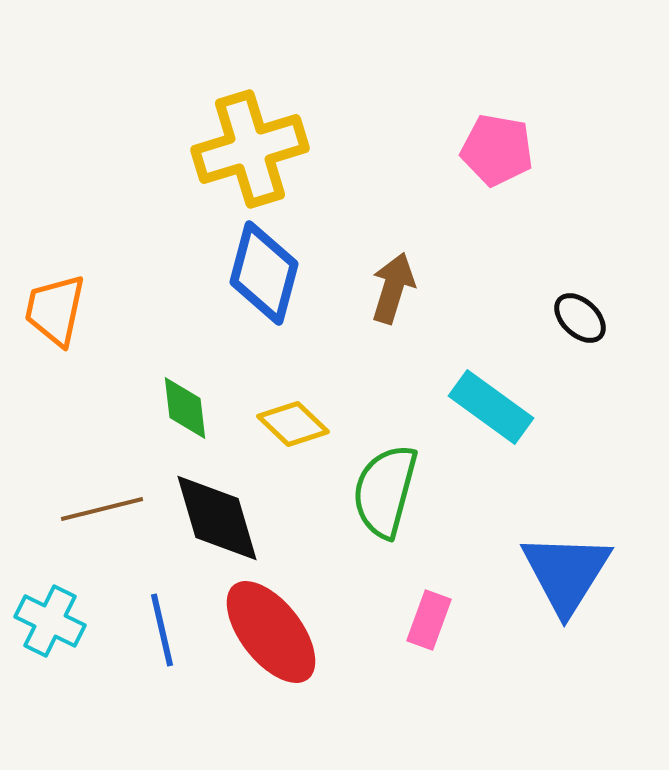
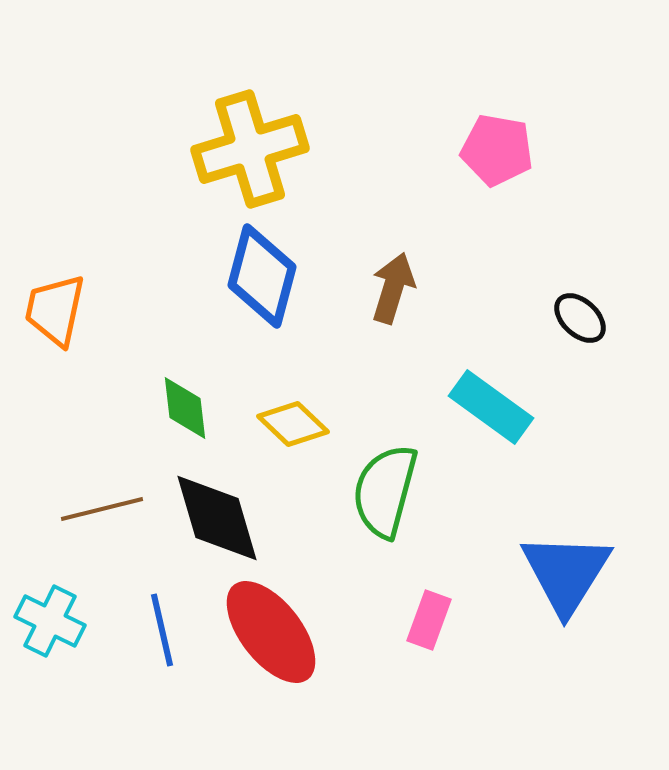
blue diamond: moved 2 px left, 3 px down
